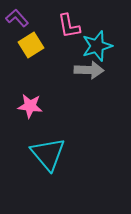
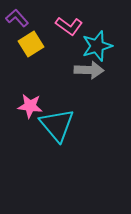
pink L-shape: rotated 44 degrees counterclockwise
yellow square: moved 1 px up
cyan triangle: moved 9 px right, 29 px up
